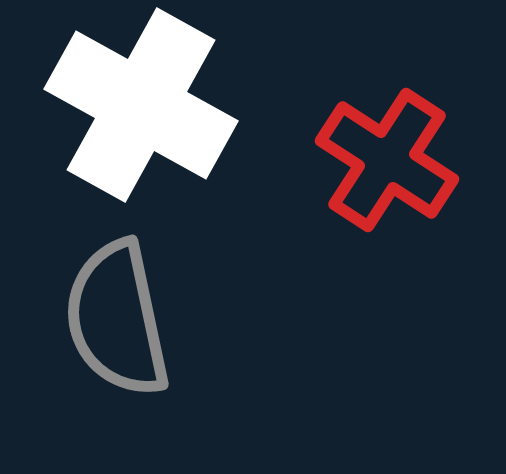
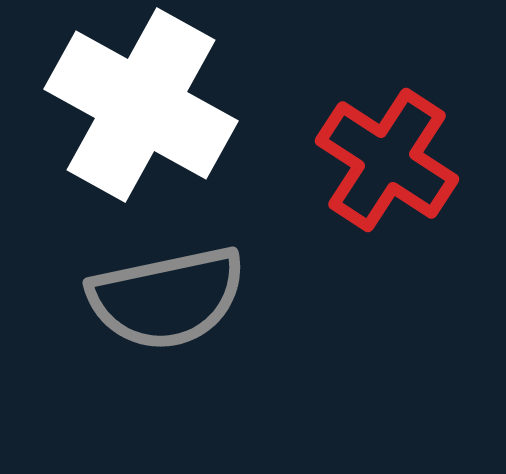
gray semicircle: moved 50 px right, 21 px up; rotated 90 degrees counterclockwise
